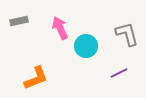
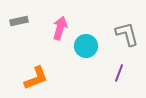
pink arrow: rotated 40 degrees clockwise
purple line: rotated 42 degrees counterclockwise
